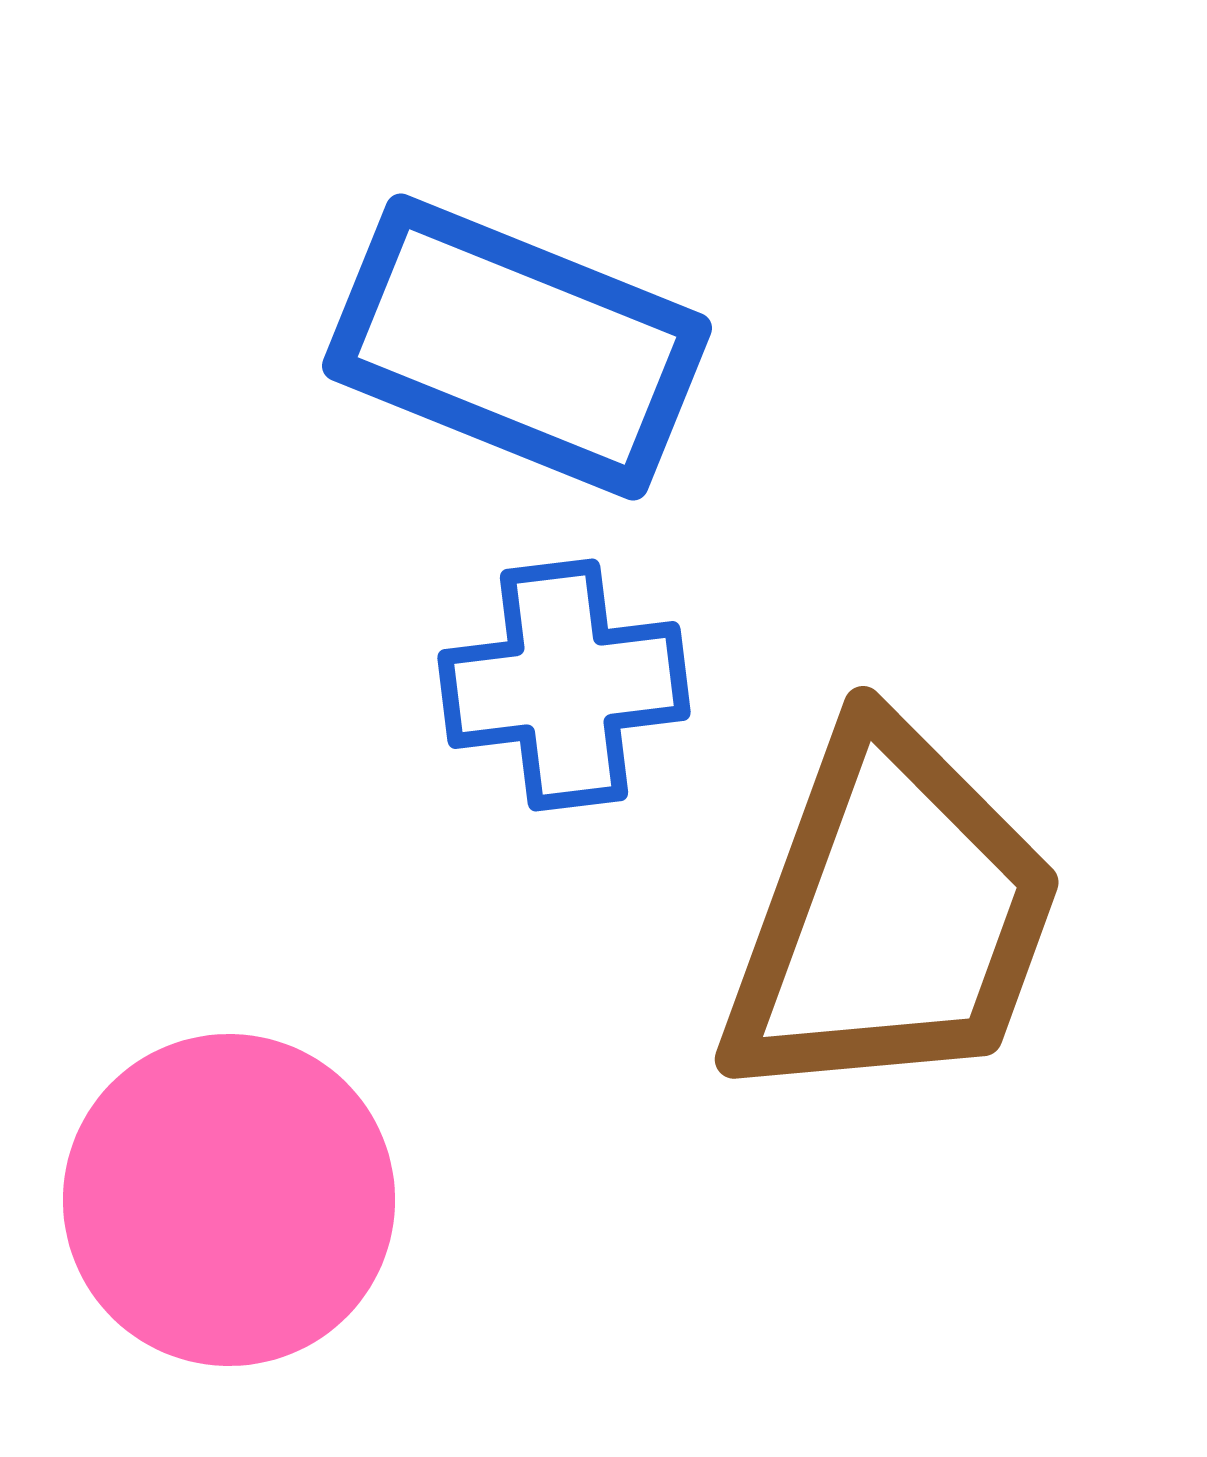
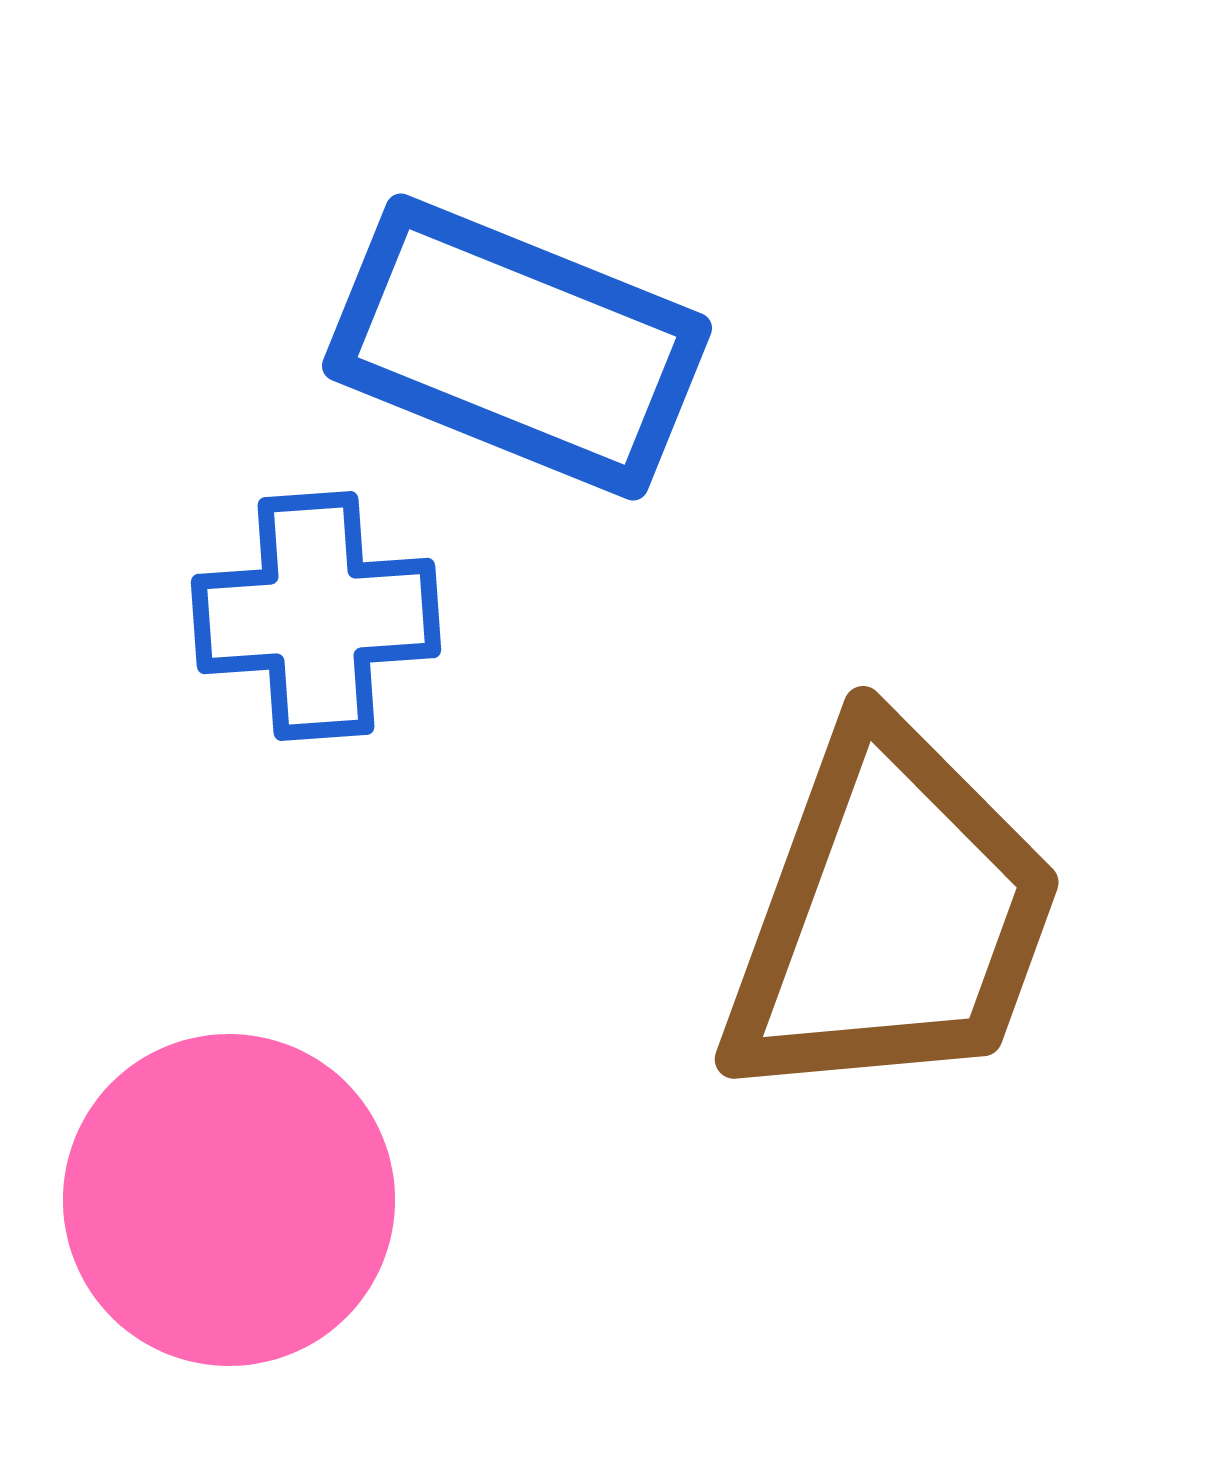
blue cross: moved 248 px left, 69 px up; rotated 3 degrees clockwise
